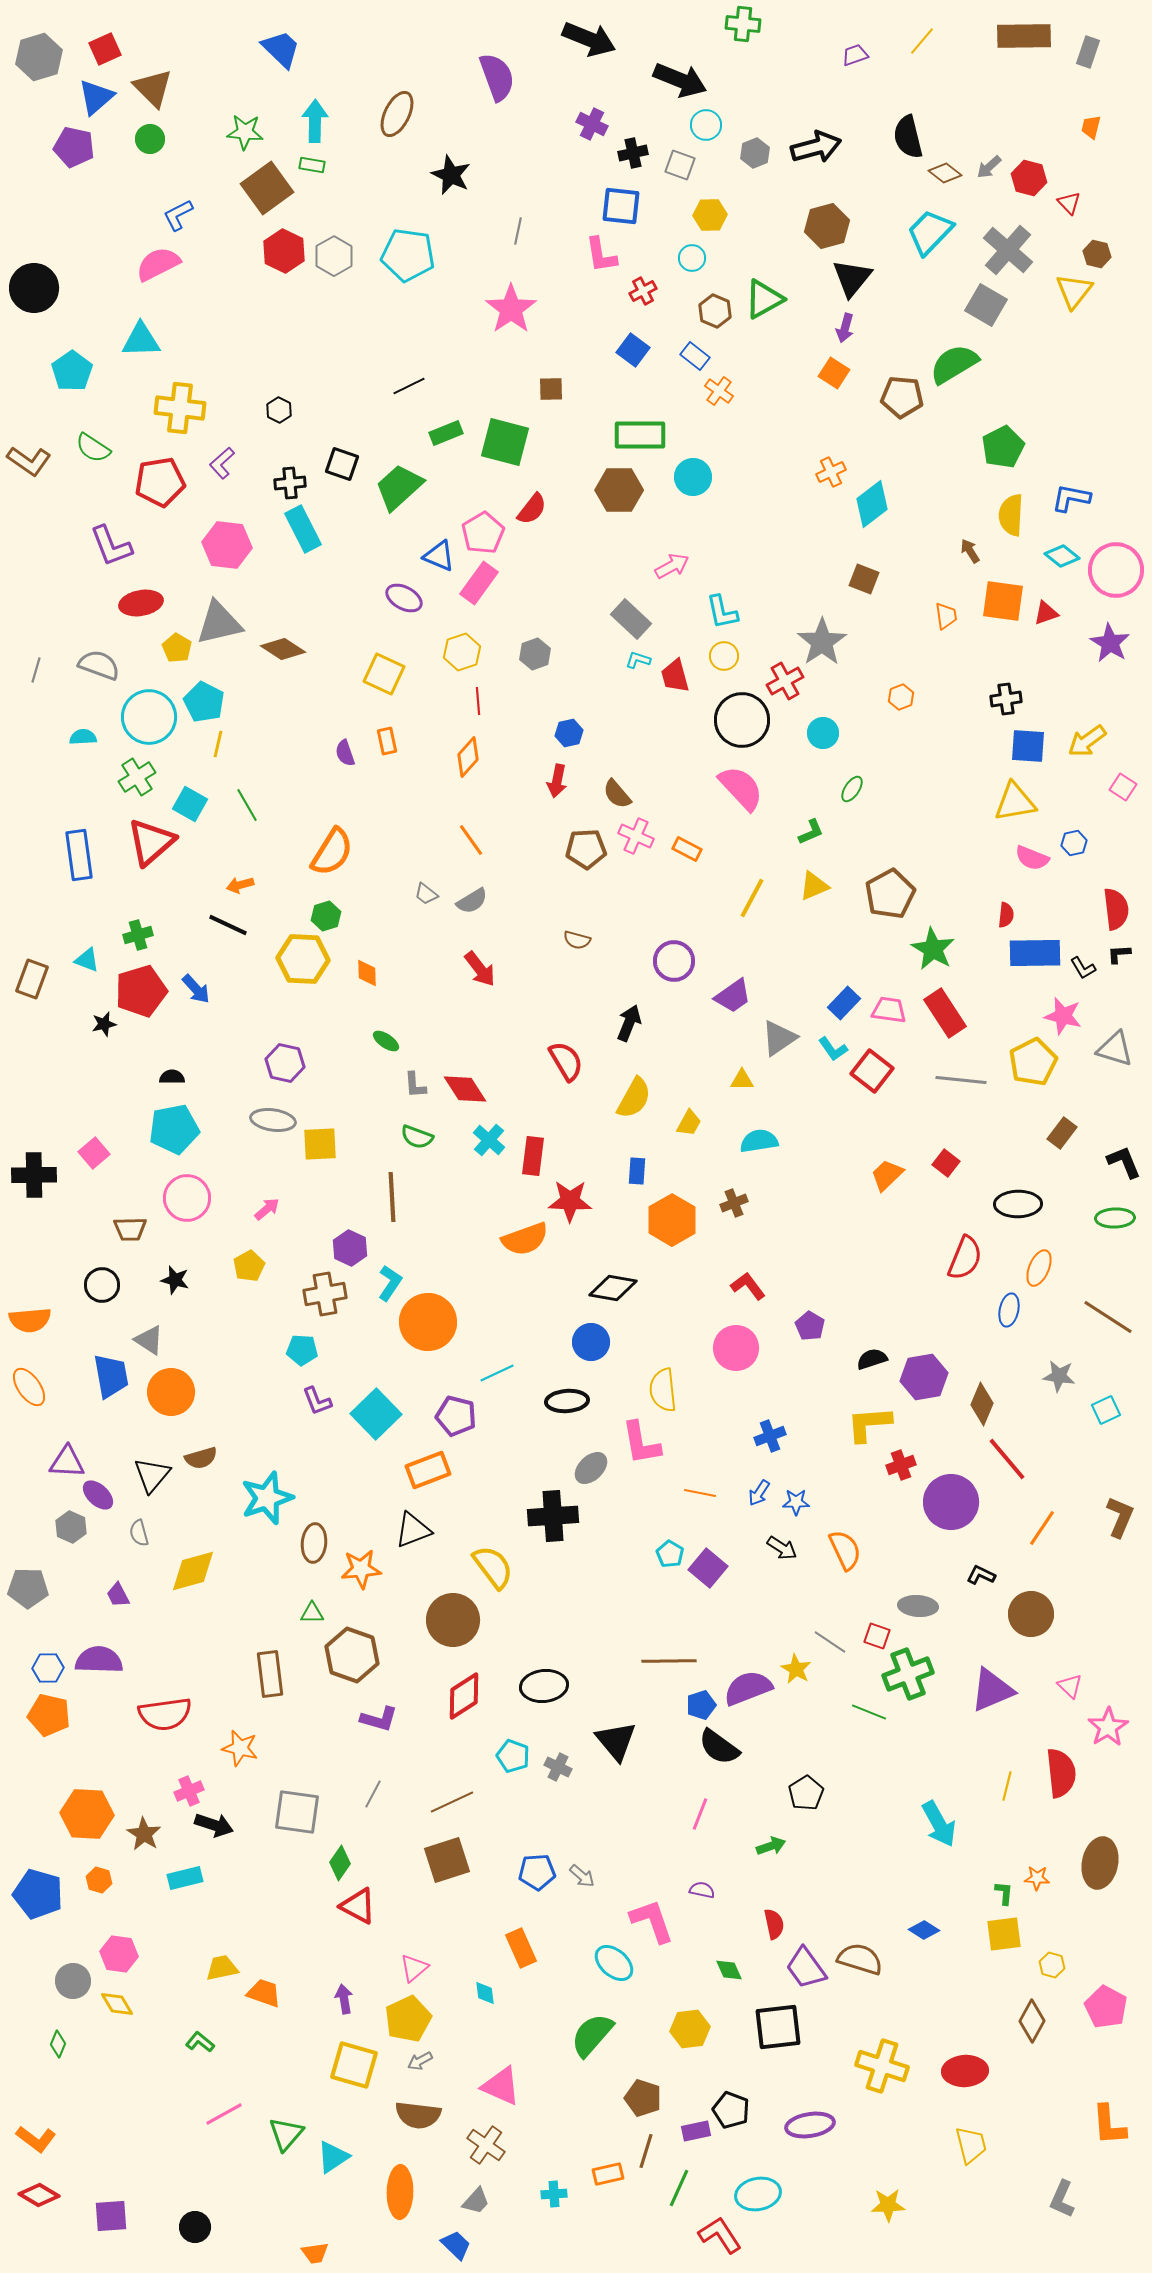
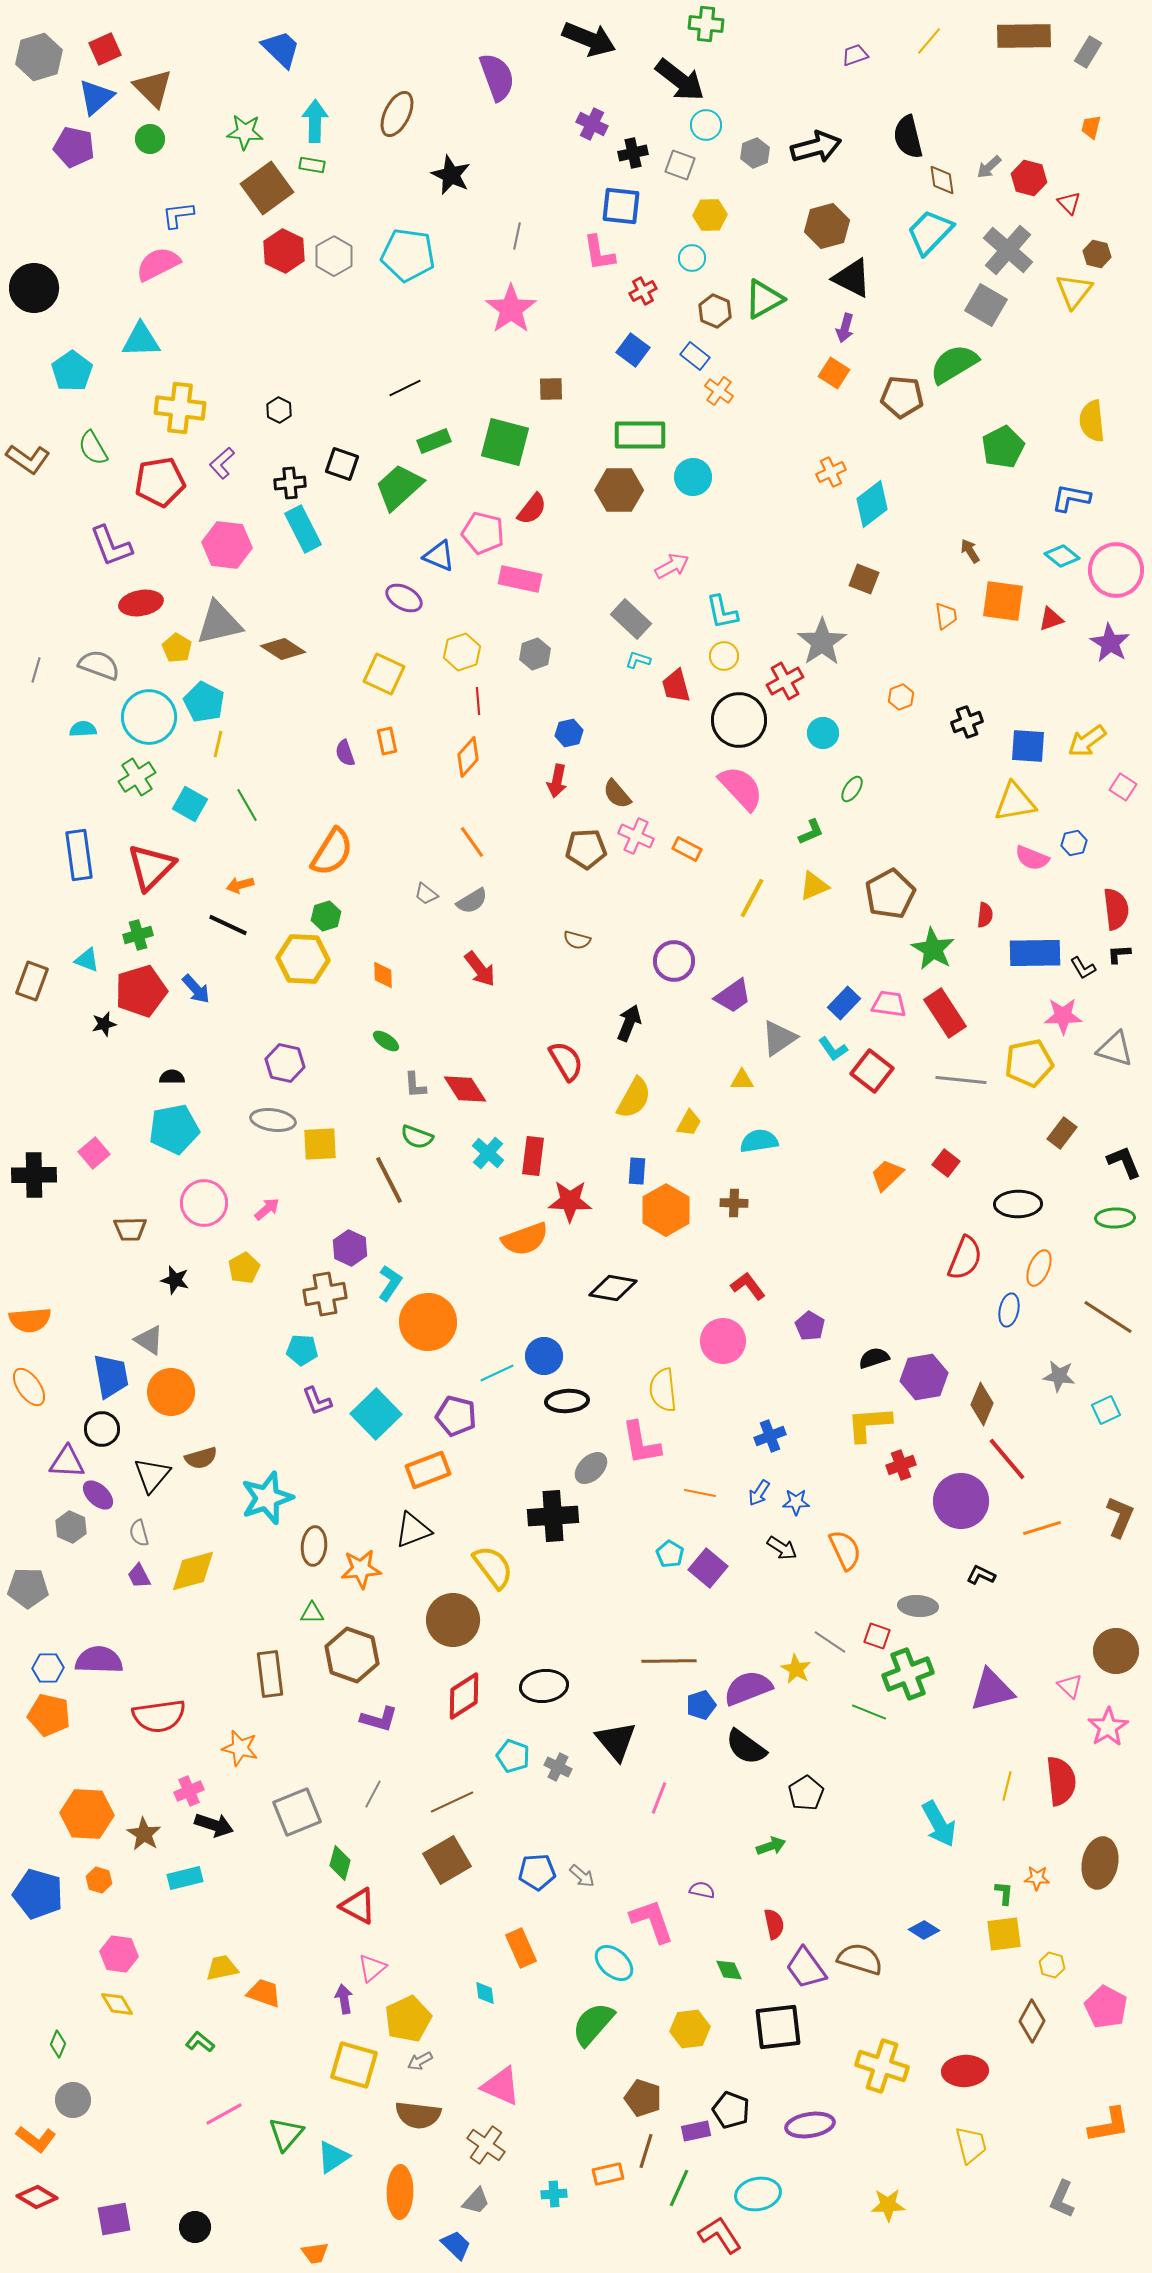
green cross at (743, 24): moved 37 px left
yellow line at (922, 41): moved 7 px right
gray rectangle at (1088, 52): rotated 12 degrees clockwise
black arrow at (680, 80): rotated 16 degrees clockwise
brown diamond at (945, 173): moved 3 px left, 7 px down; rotated 44 degrees clockwise
blue L-shape at (178, 215): rotated 20 degrees clockwise
gray line at (518, 231): moved 1 px left, 5 px down
pink L-shape at (601, 255): moved 2 px left, 2 px up
black triangle at (852, 278): rotated 42 degrees counterclockwise
black line at (409, 386): moved 4 px left, 2 px down
green rectangle at (446, 433): moved 12 px left, 8 px down
green semicircle at (93, 448): rotated 27 degrees clockwise
brown L-shape at (29, 461): moved 1 px left, 2 px up
yellow semicircle at (1011, 515): moved 81 px right, 94 px up; rotated 9 degrees counterclockwise
pink pentagon at (483, 533): rotated 27 degrees counterclockwise
pink rectangle at (479, 583): moved 41 px right, 4 px up; rotated 66 degrees clockwise
red triangle at (1046, 613): moved 5 px right, 6 px down
red trapezoid at (675, 676): moved 1 px right, 10 px down
black cross at (1006, 699): moved 39 px left, 23 px down; rotated 12 degrees counterclockwise
black circle at (742, 720): moved 3 px left
cyan semicircle at (83, 737): moved 8 px up
orange line at (471, 840): moved 1 px right, 2 px down
red triangle at (151, 842): moved 25 px down; rotated 4 degrees counterclockwise
red semicircle at (1006, 915): moved 21 px left
orange diamond at (367, 973): moved 16 px right, 2 px down
brown rectangle at (32, 979): moved 2 px down
pink trapezoid at (889, 1010): moved 6 px up
pink star at (1063, 1016): rotated 15 degrees counterclockwise
yellow pentagon at (1033, 1062): moved 4 px left, 1 px down; rotated 15 degrees clockwise
cyan cross at (489, 1140): moved 1 px left, 13 px down
brown line at (392, 1197): moved 3 px left, 17 px up; rotated 24 degrees counterclockwise
pink circle at (187, 1198): moved 17 px right, 5 px down
brown cross at (734, 1203): rotated 24 degrees clockwise
orange hexagon at (672, 1220): moved 6 px left, 10 px up
yellow pentagon at (249, 1266): moved 5 px left, 2 px down
black circle at (102, 1285): moved 144 px down
blue circle at (591, 1342): moved 47 px left, 14 px down
pink circle at (736, 1348): moved 13 px left, 7 px up
black semicircle at (872, 1359): moved 2 px right, 1 px up
purple circle at (951, 1502): moved 10 px right, 1 px up
orange line at (1042, 1528): rotated 39 degrees clockwise
brown ellipse at (314, 1543): moved 3 px down
purple trapezoid at (118, 1595): moved 21 px right, 19 px up
brown circle at (1031, 1614): moved 85 px right, 37 px down
purple triangle at (992, 1690): rotated 9 degrees clockwise
red semicircle at (165, 1714): moved 6 px left, 2 px down
black semicircle at (719, 1747): moved 27 px right
red semicircle at (1061, 1773): moved 8 px down
gray square at (297, 1812): rotated 30 degrees counterclockwise
pink line at (700, 1814): moved 41 px left, 16 px up
brown square at (447, 1860): rotated 12 degrees counterclockwise
green diamond at (340, 1863): rotated 20 degrees counterclockwise
pink triangle at (414, 1968): moved 42 px left
gray circle at (73, 1981): moved 119 px down
green semicircle at (592, 2035): moved 1 px right, 11 px up
orange L-shape at (1109, 2125): rotated 96 degrees counterclockwise
red diamond at (39, 2195): moved 2 px left, 2 px down
purple square at (111, 2216): moved 3 px right, 3 px down; rotated 6 degrees counterclockwise
